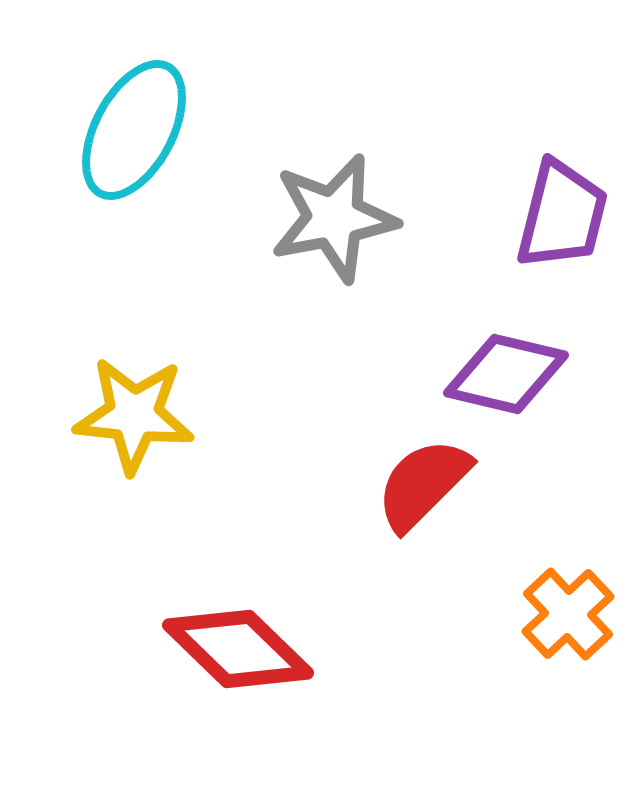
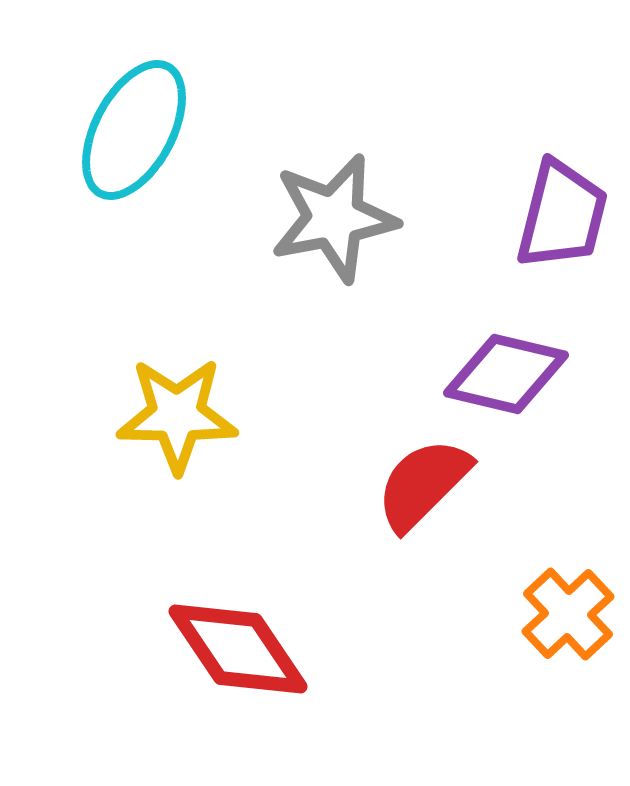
yellow star: moved 43 px right; rotated 5 degrees counterclockwise
red diamond: rotated 12 degrees clockwise
